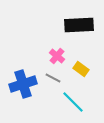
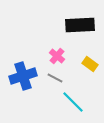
black rectangle: moved 1 px right
yellow rectangle: moved 9 px right, 5 px up
gray line: moved 2 px right
blue cross: moved 8 px up
